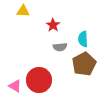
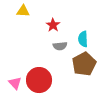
gray semicircle: moved 1 px up
pink triangle: moved 3 px up; rotated 16 degrees clockwise
